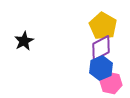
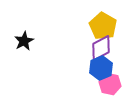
pink hexagon: moved 1 px left, 1 px down
